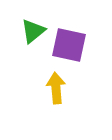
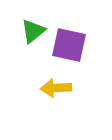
yellow arrow: rotated 88 degrees counterclockwise
